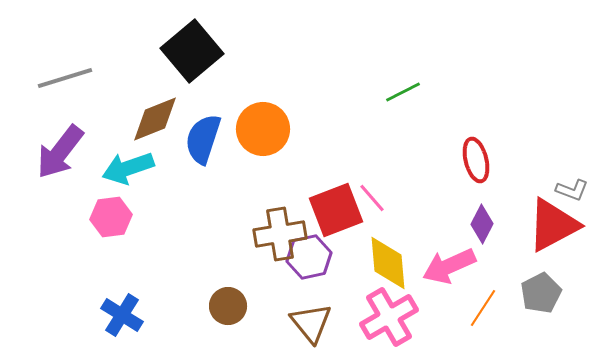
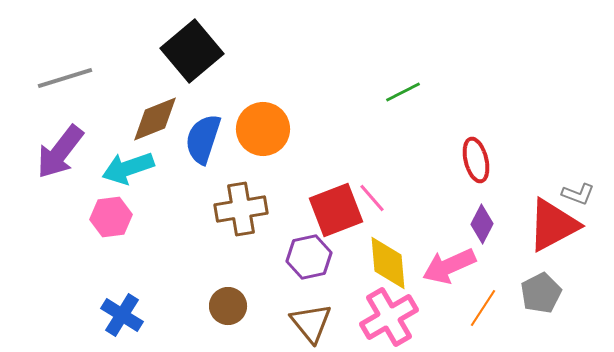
gray L-shape: moved 6 px right, 4 px down
brown cross: moved 39 px left, 25 px up
